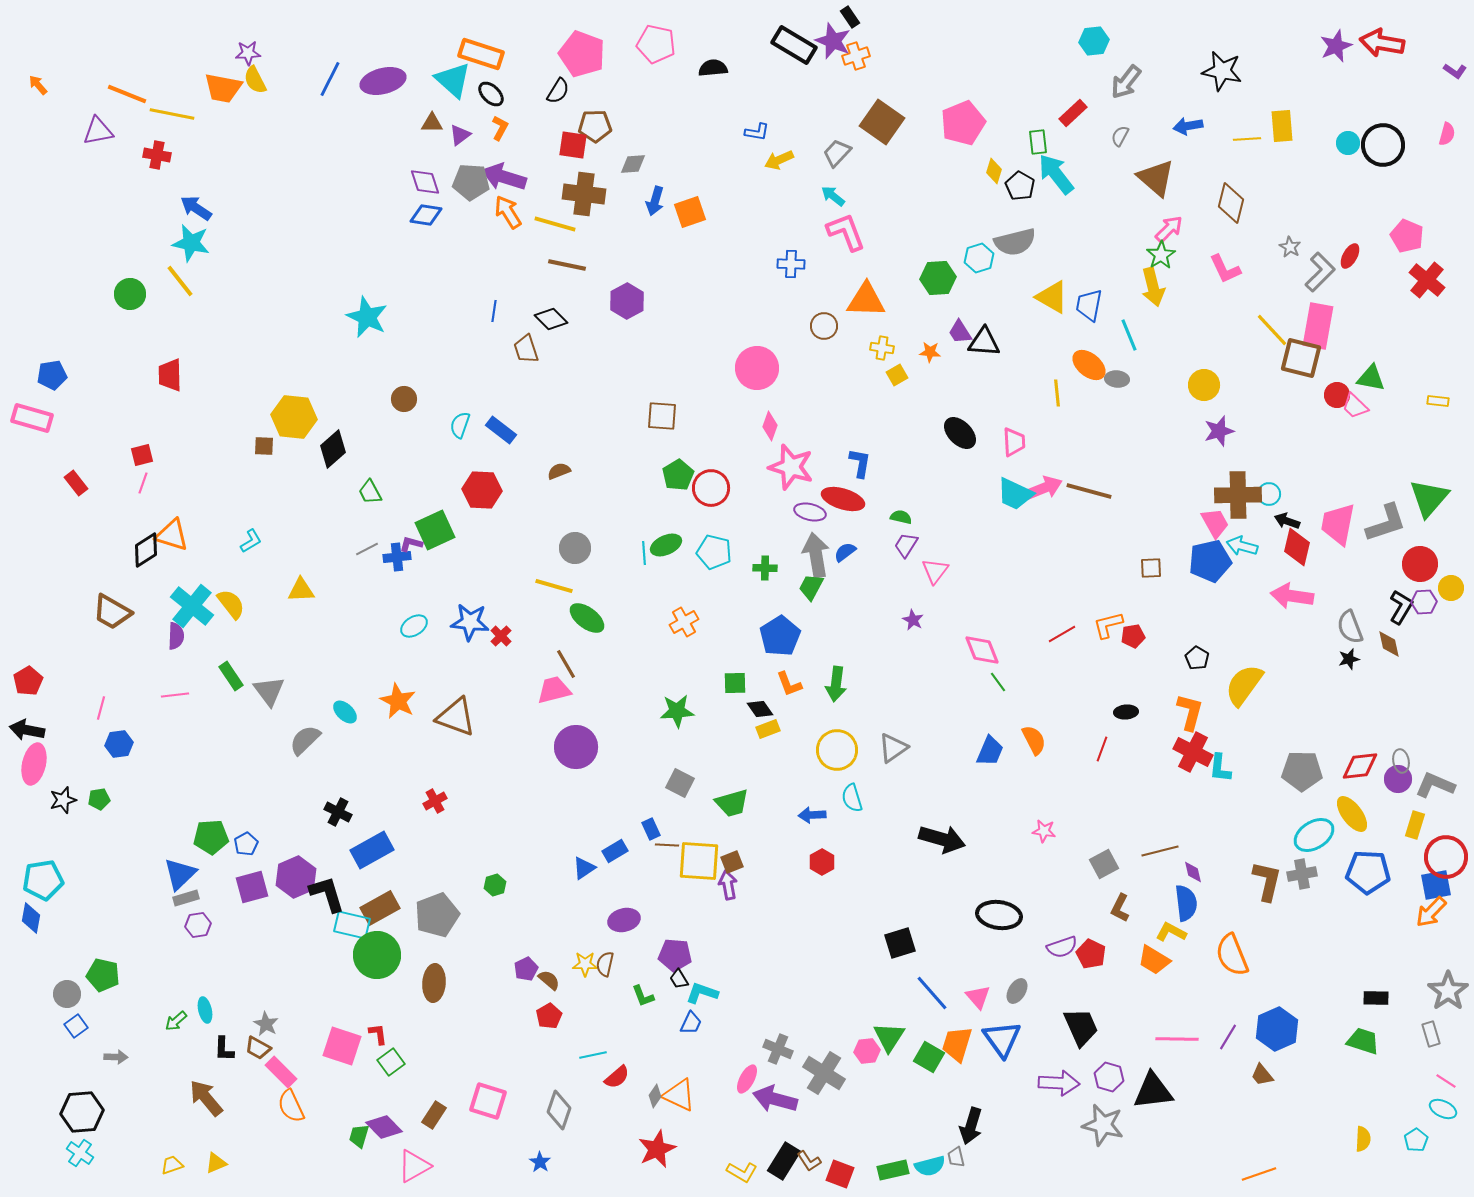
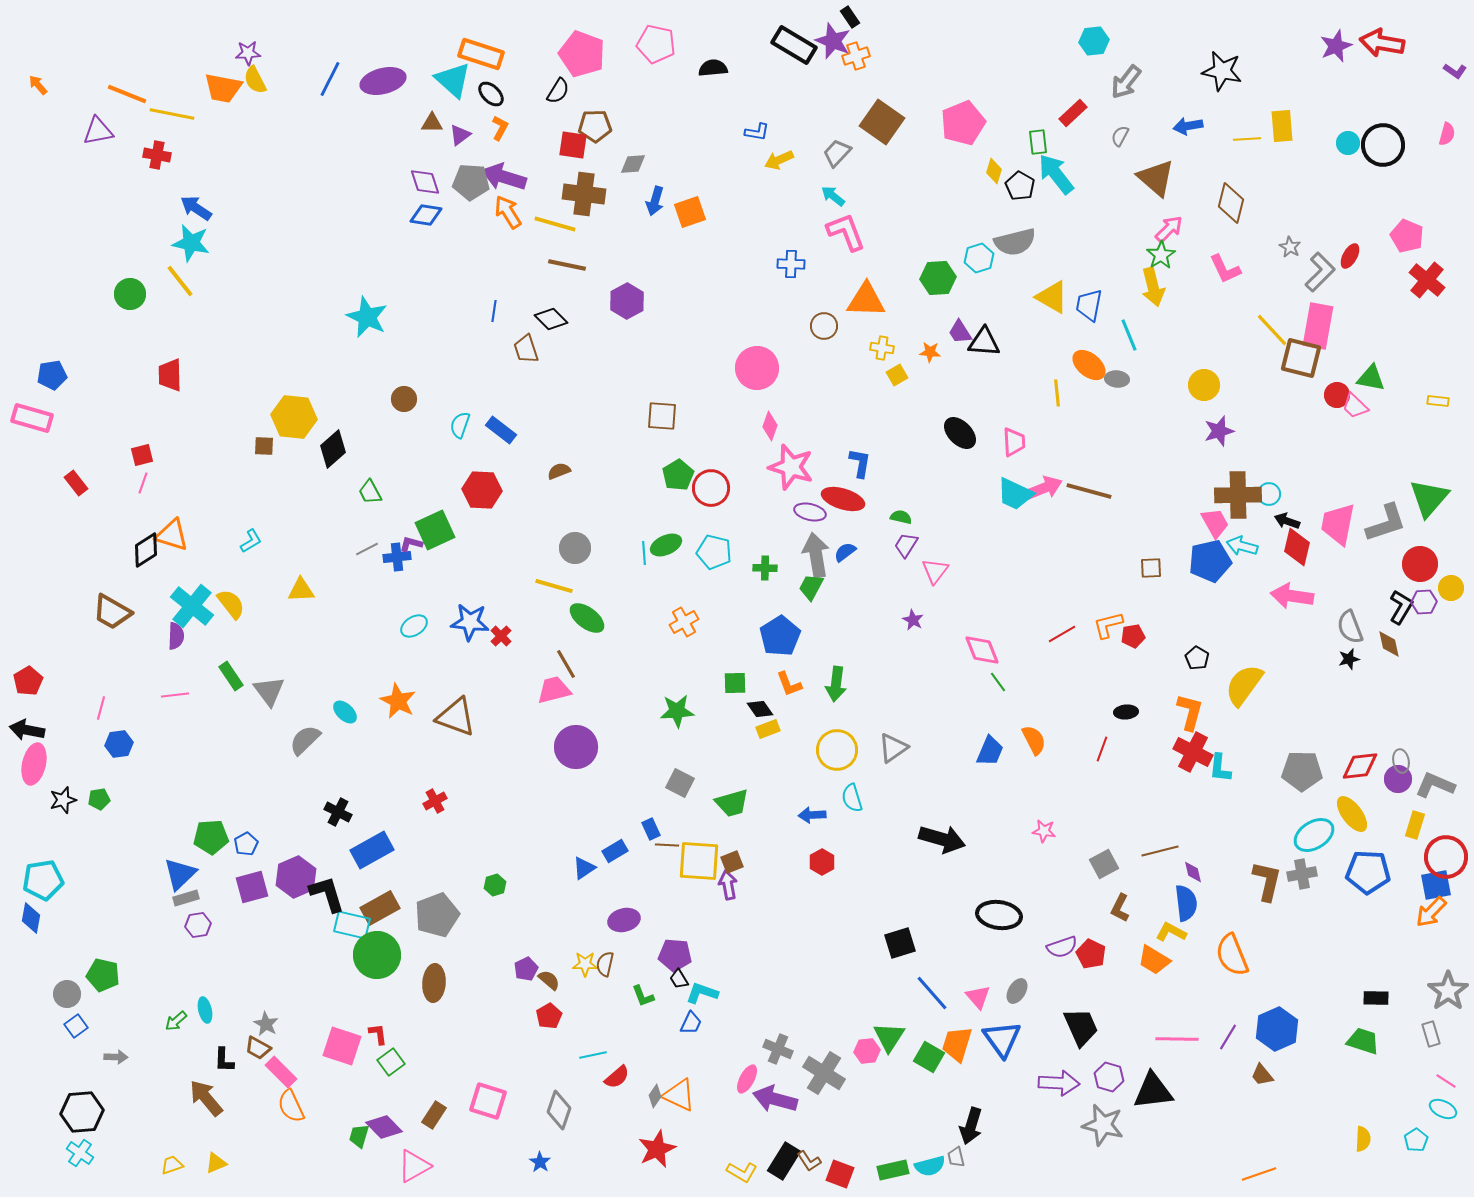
black L-shape at (224, 1049): moved 11 px down
